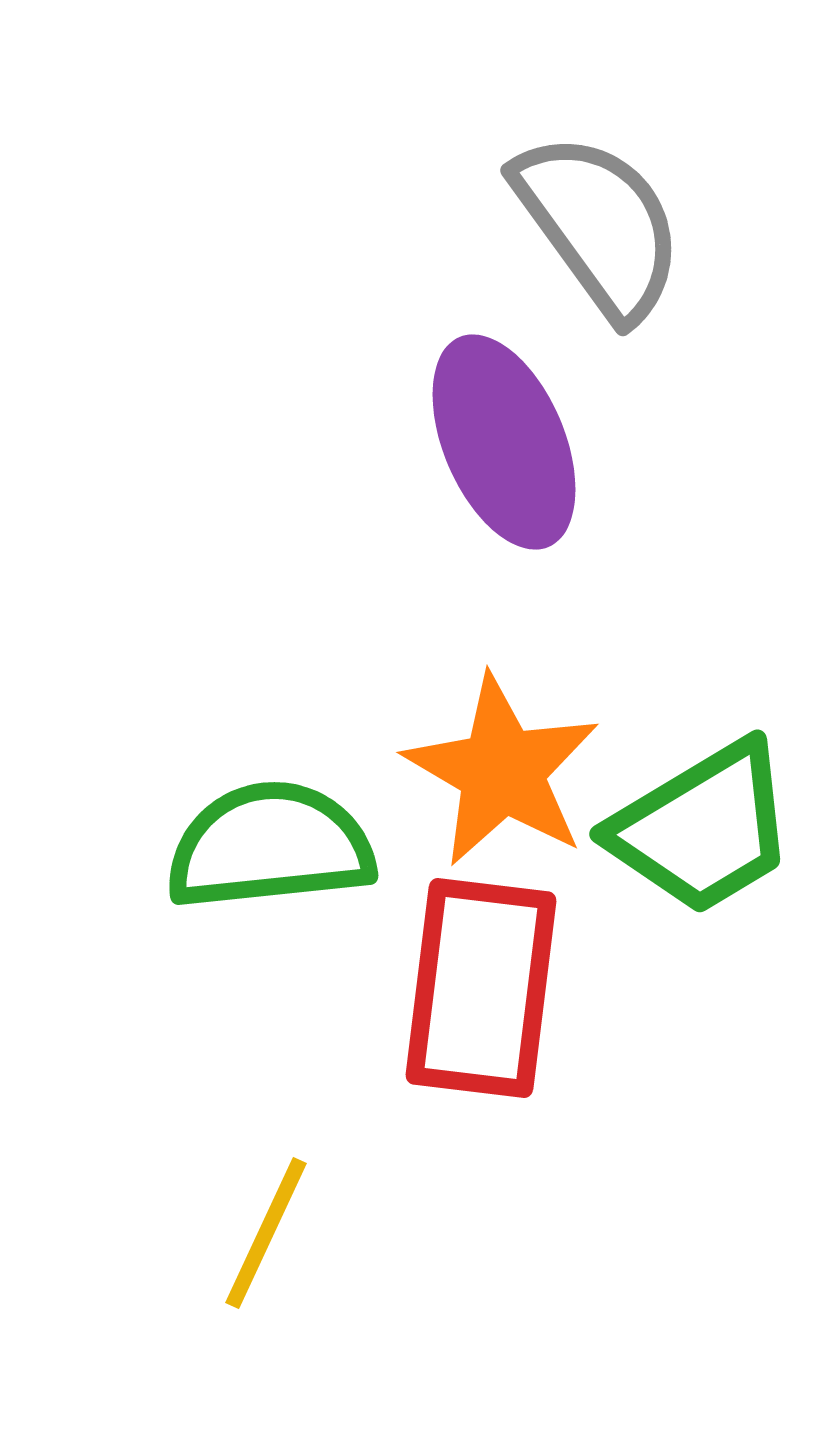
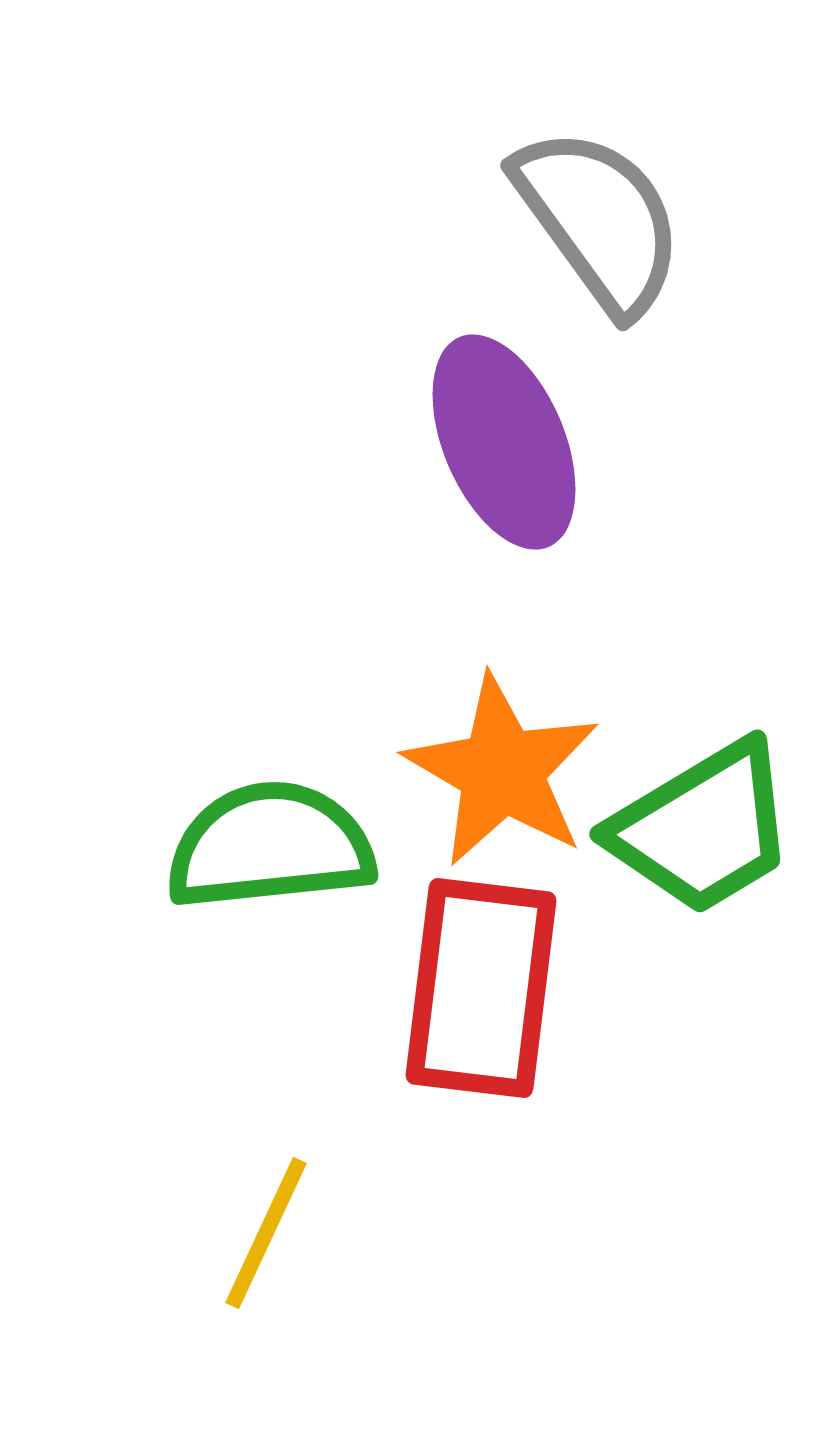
gray semicircle: moved 5 px up
